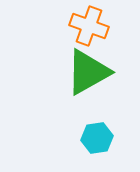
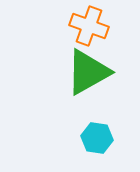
cyan hexagon: rotated 16 degrees clockwise
